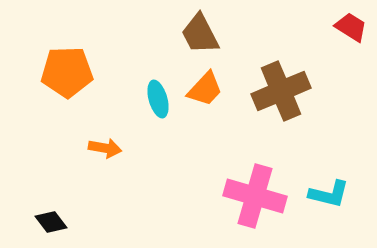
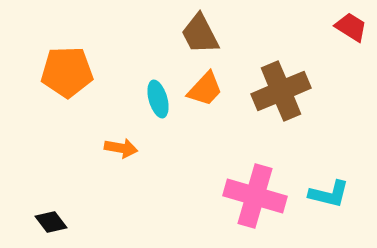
orange arrow: moved 16 px right
